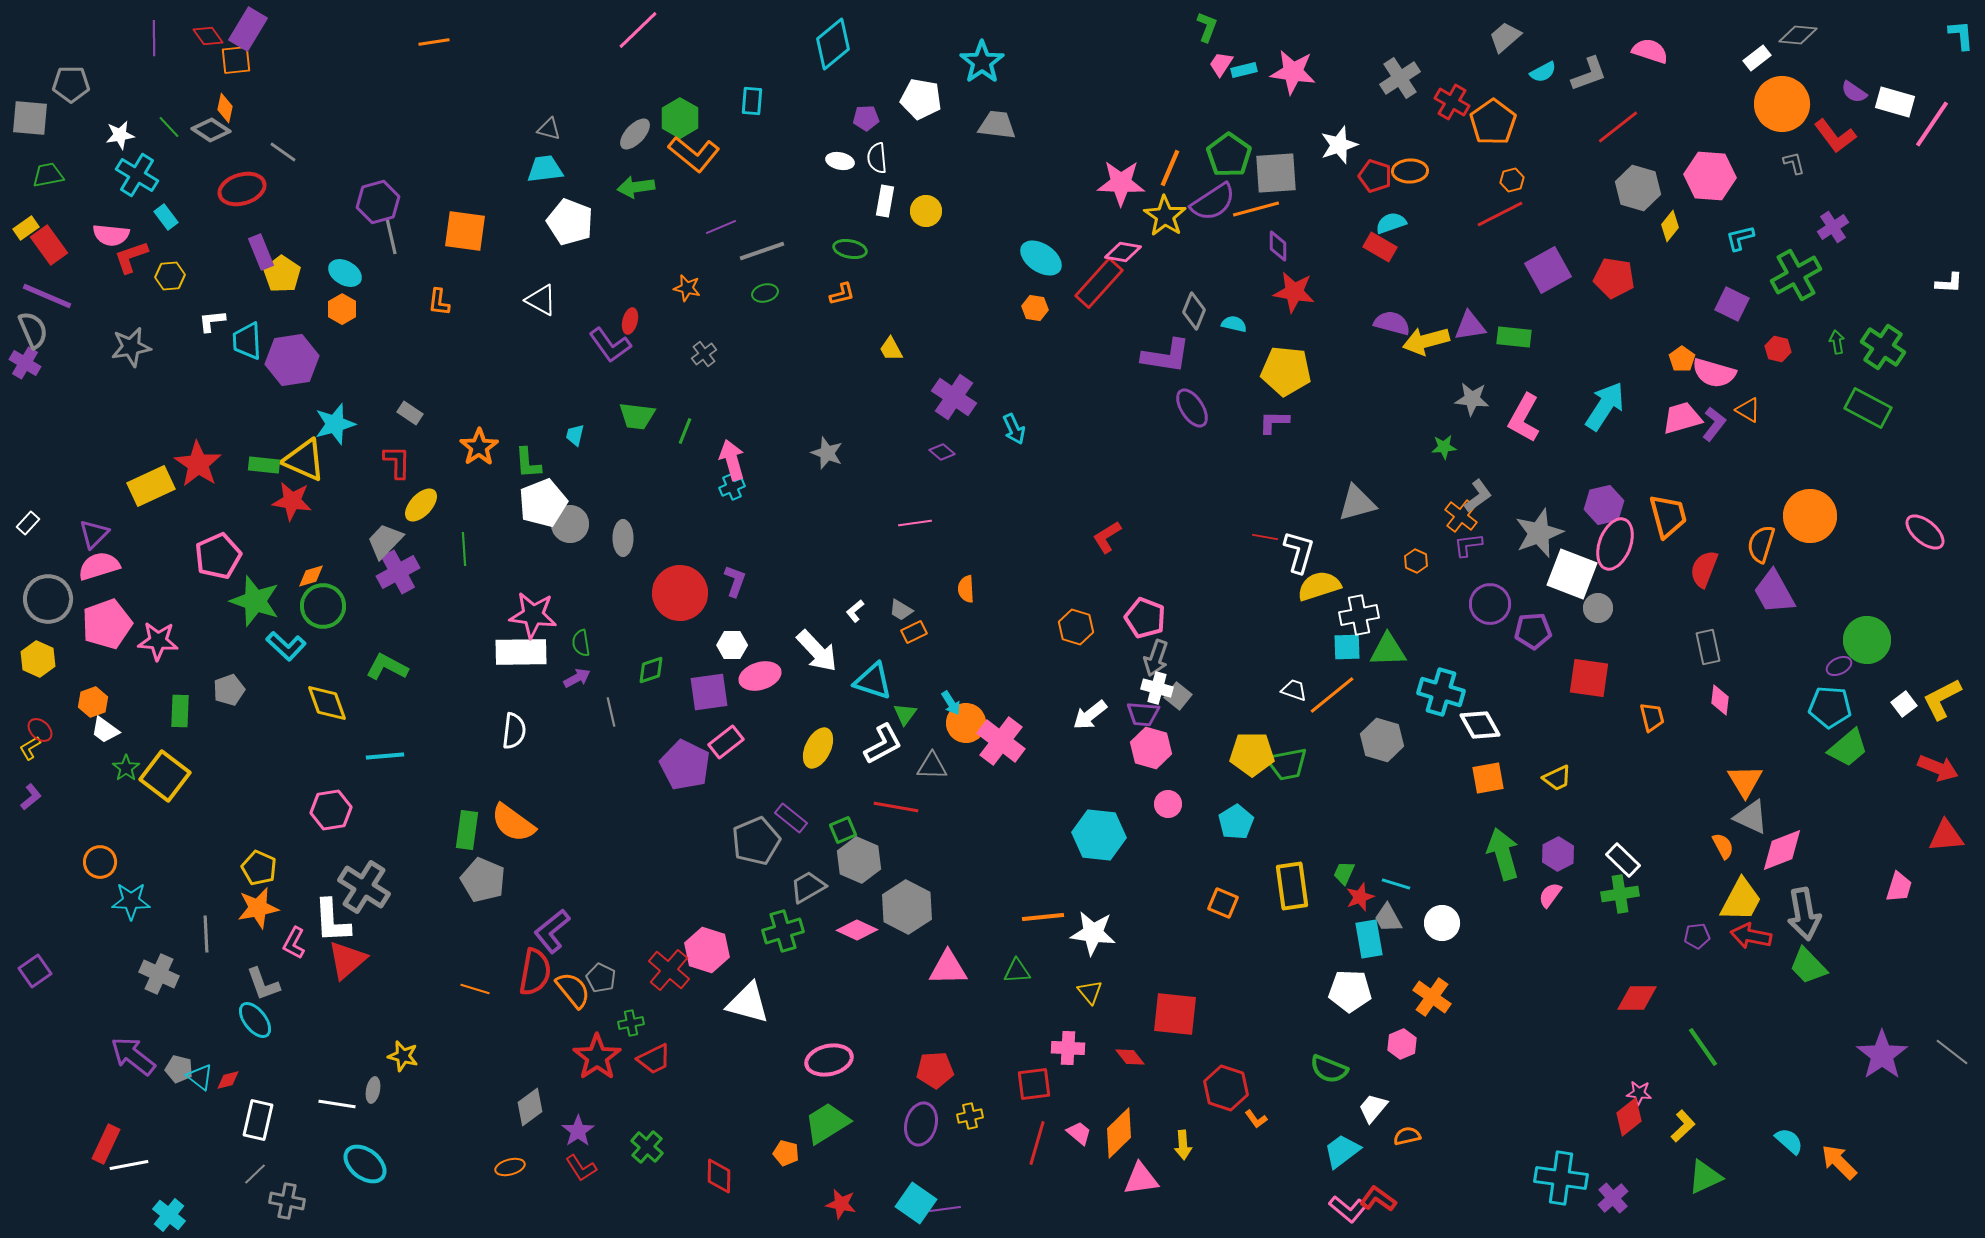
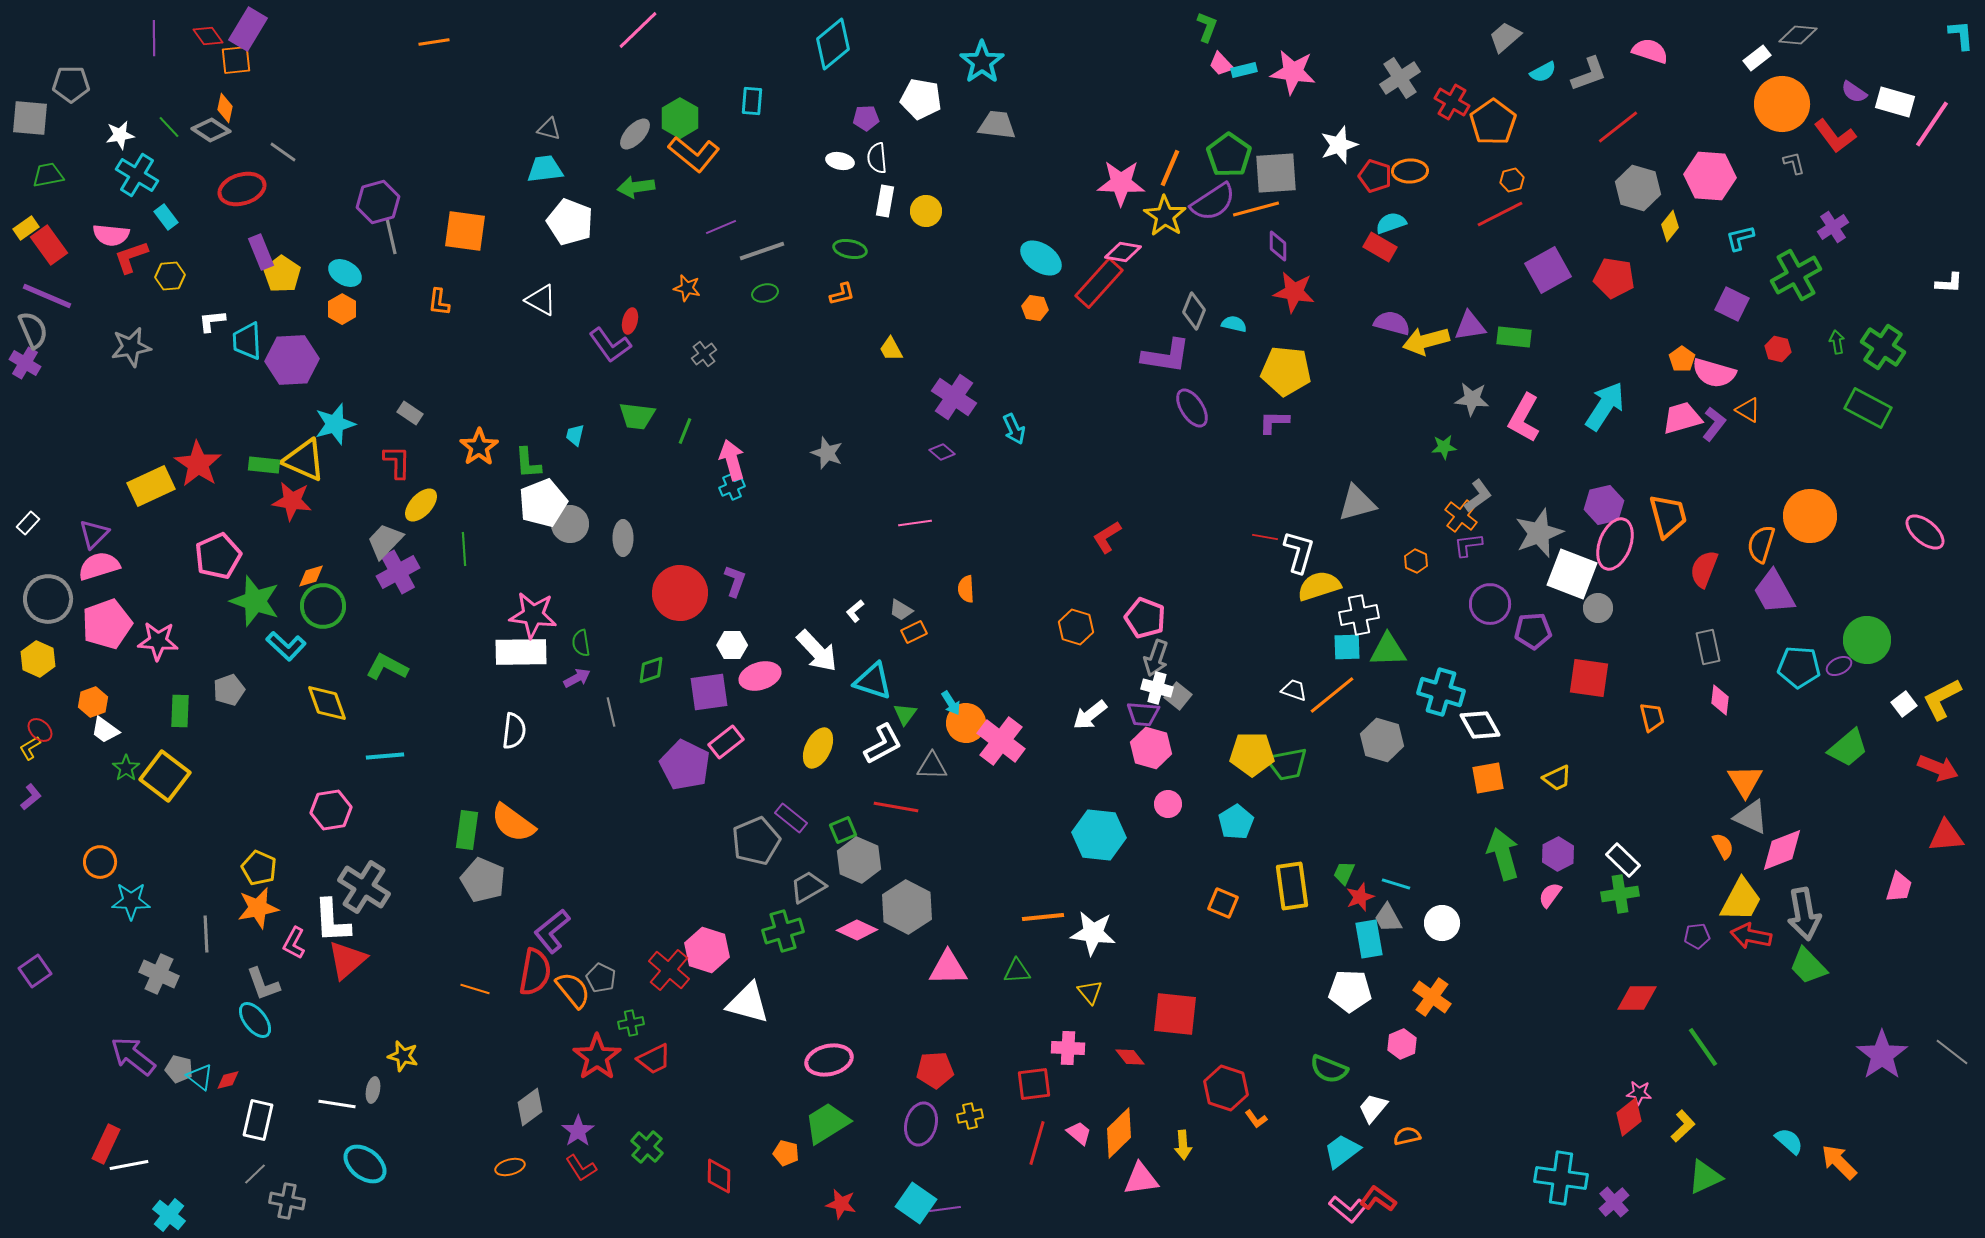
pink trapezoid at (1221, 64): rotated 76 degrees counterclockwise
purple hexagon at (292, 360): rotated 6 degrees clockwise
cyan pentagon at (1830, 707): moved 31 px left, 40 px up
purple cross at (1613, 1198): moved 1 px right, 4 px down
